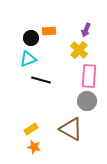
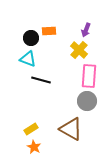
cyan triangle: rotated 42 degrees clockwise
orange star: rotated 16 degrees clockwise
